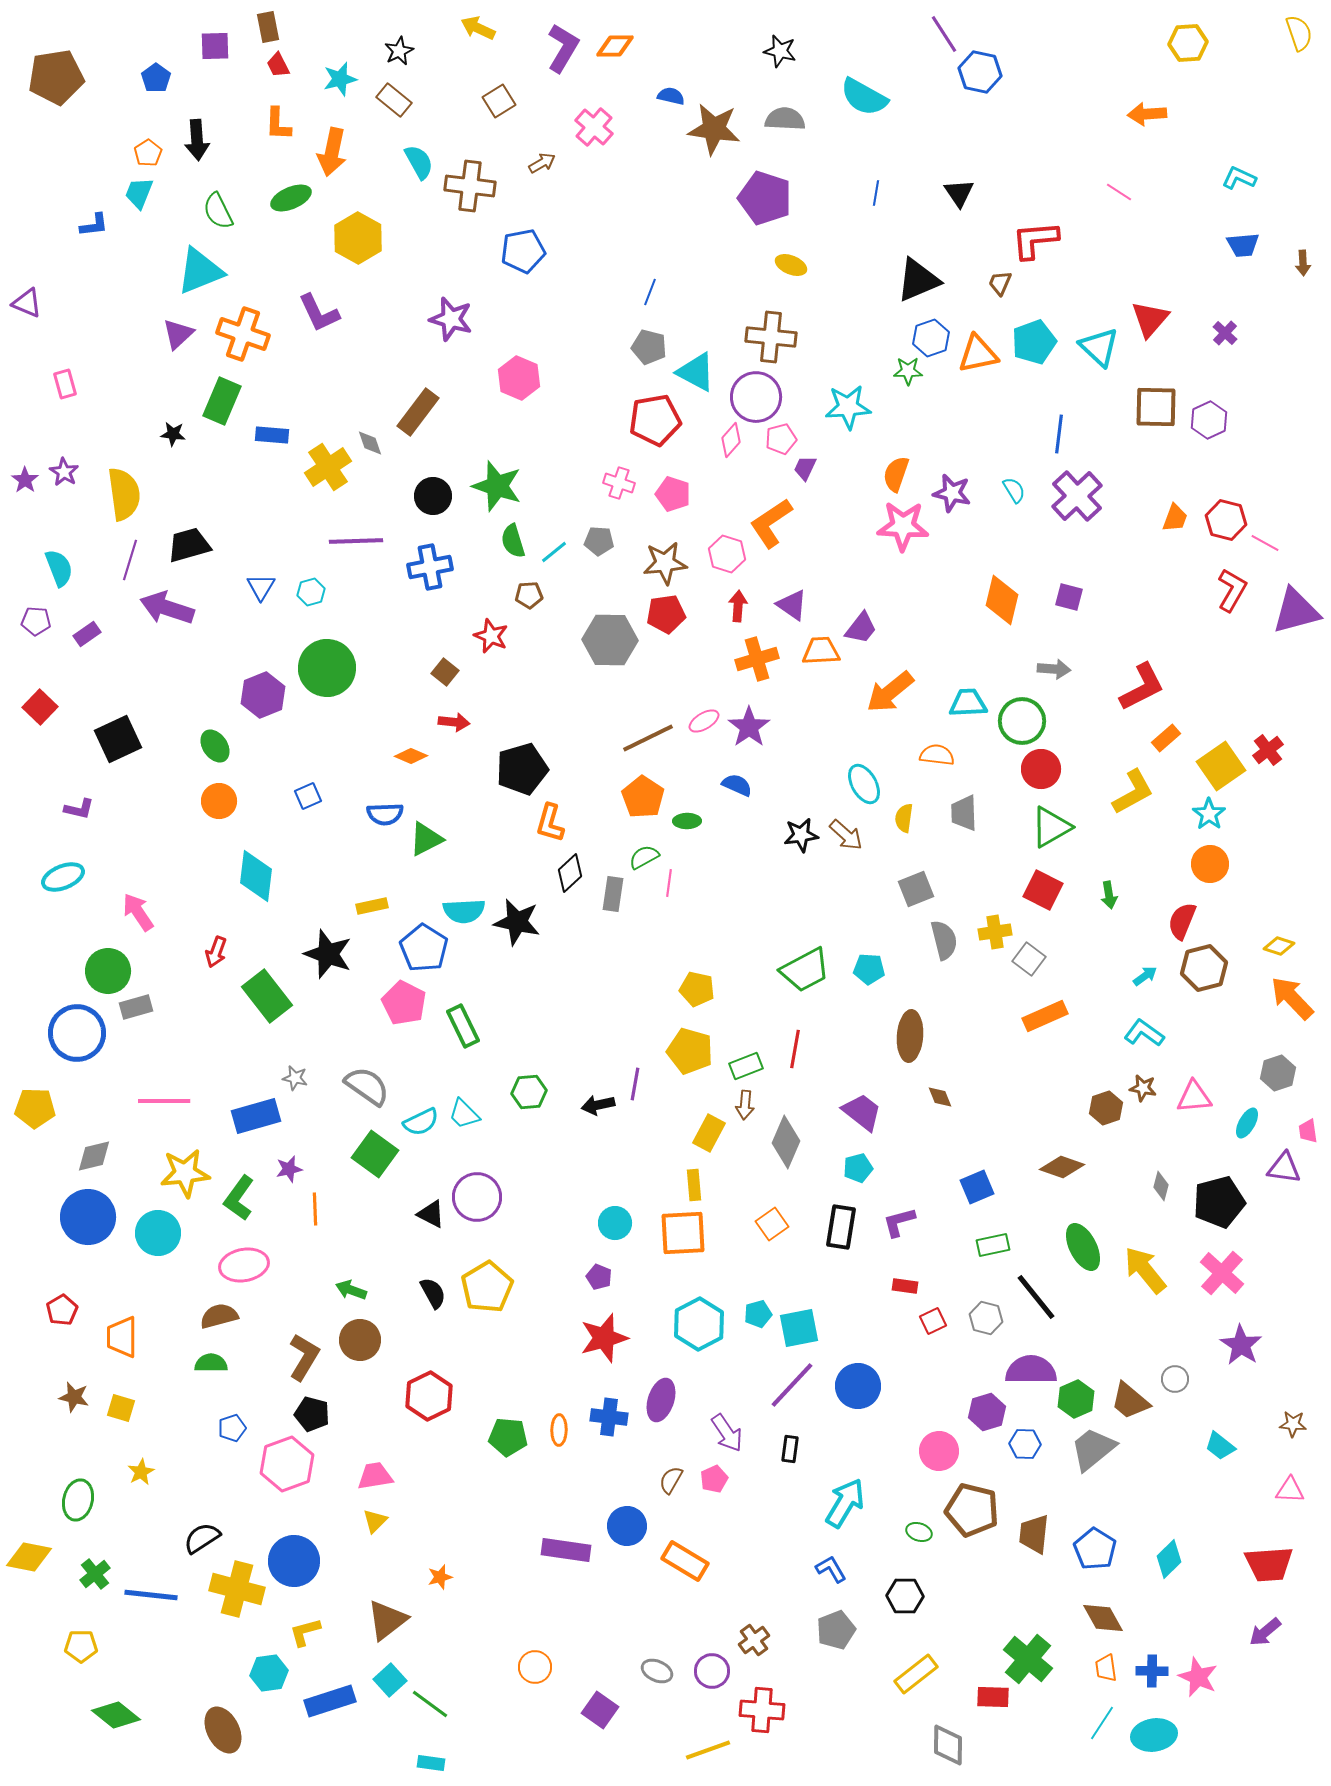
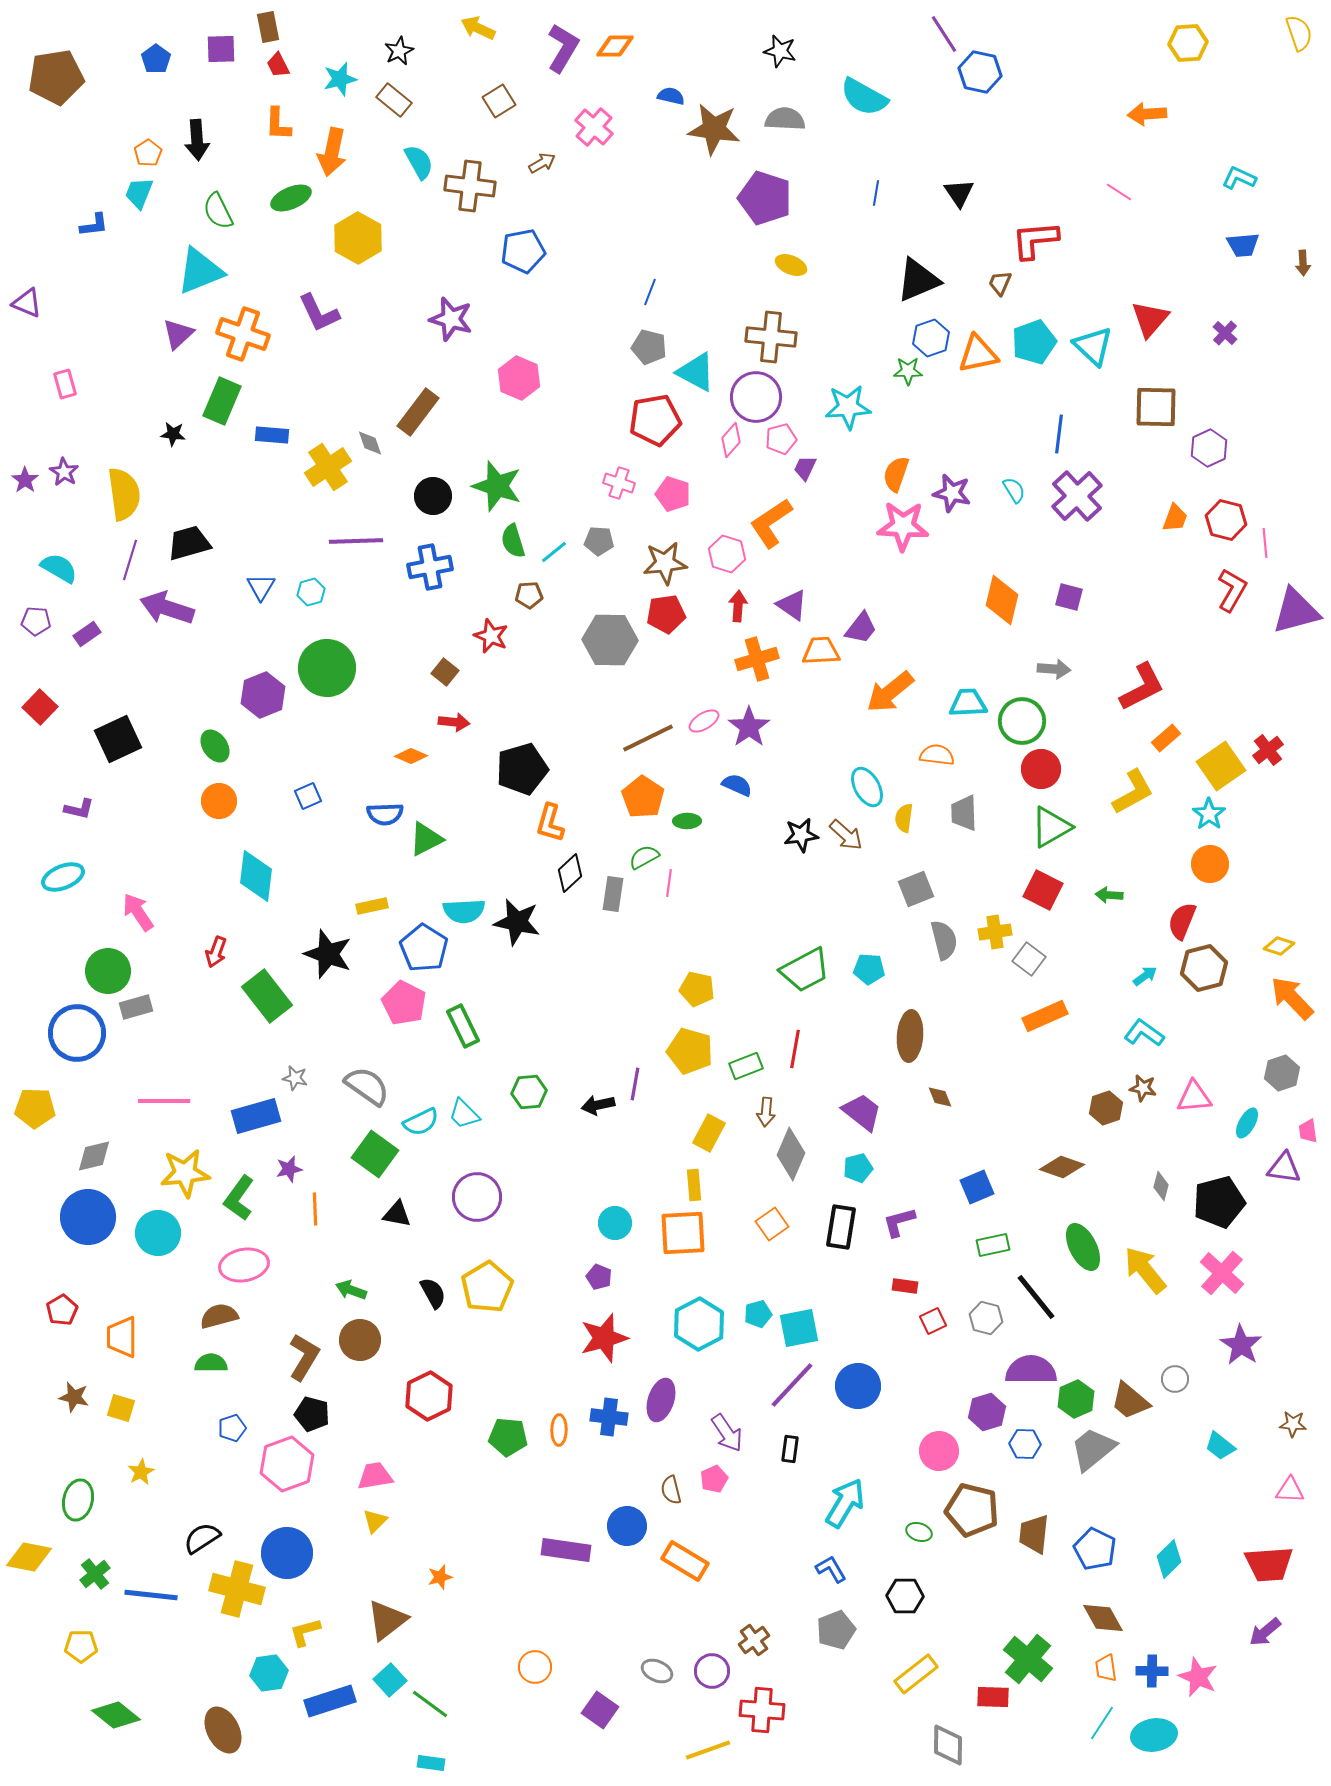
purple square at (215, 46): moved 6 px right, 3 px down
blue pentagon at (156, 78): moved 19 px up
cyan triangle at (1099, 347): moved 6 px left, 1 px up
purple hexagon at (1209, 420): moved 28 px down
pink line at (1265, 543): rotated 56 degrees clockwise
black trapezoid at (189, 545): moved 2 px up
cyan semicircle at (59, 568): rotated 39 degrees counterclockwise
cyan ellipse at (864, 784): moved 3 px right, 3 px down
green arrow at (1109, 895): rotated 104 degrees clockwise
gray hexagon at (1278, 1073): moved 4 px right
brown arrow at (745, 1105): moved 21 px right, 7 px down
gray diamond at (786, 1142): moved 5 px right, 12 px down
black triangle at (431, 1214): moved 34 px left; rotated 16 degrees counterclockwise
brown semicircle at (671, 1480): moved 10 px down; rotated 44 degrees counterclockwise
blue pentagon at (1095, 1549): rotated 6 degrees counterclockwise
blue circle at (294, 1561): moved 7 px left, 8 px up
